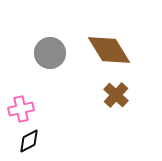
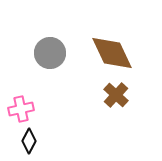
brown diamond: moved 3 px right, 3 px down; rotated 6 degrees clockwise
black diamond: rotated 35 degrees counterclockwise
